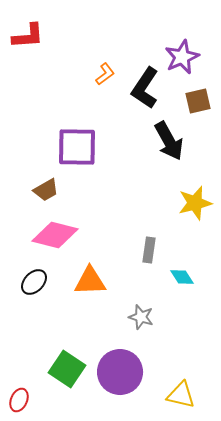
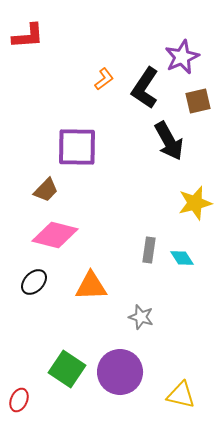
orange L-shape: moved 1 px left, 5 px down
brown trapezoid: rotated 16 degrees counterclockwise
cyan diamond: moved 19 px up
orange triangle: moved 1 px right, 5 px down
